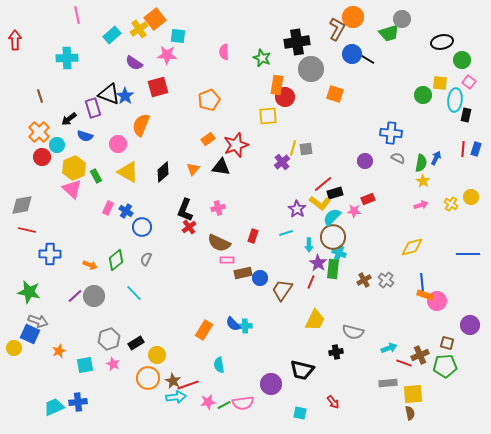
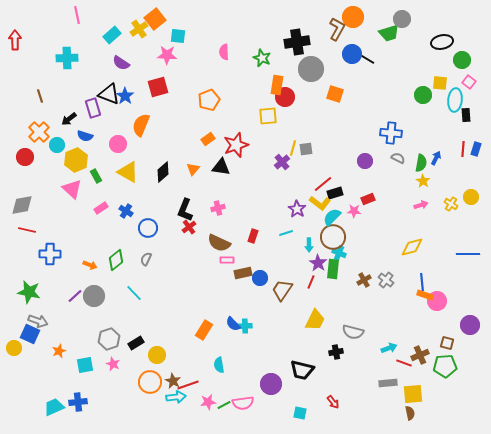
purple semicircle at (134, 63): moved 13 px left
black rectangle at (466, 115): rotated 16 degrees counterclockwise
red circle at (42, 157): moved 17 px left
yellow hexagon at (74, 168): moved 2 px right, 8 px up
pink rectangle at (108, 208): moved 7 px left; rotated 32 degrees clockwise
blue circle at (142, 227): moved 6 px right, 1 px down
orange circle at (148, 378): moved 2 px right, 4 px down
